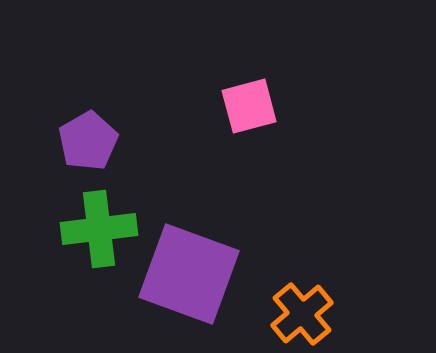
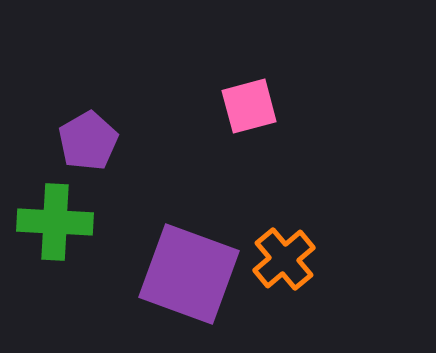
green cross: moved 44 px left, 7 px up; rotated 10 degrees clockwise
orange cross: moved 18 px left, 55 px up
